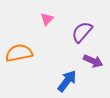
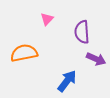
purple semicircle: rotated 45 degrees counterclockwise
orange semicircle: moved 5 px right
purple arrow: moved 3 px right, 2 px up
